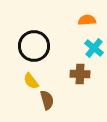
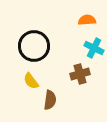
cyan cross: rotated 12 degrees counterclockwise
brown cross: rotated 18 degrees counterclockwise
brown semicircle: moved 3 px right; rotated 24 degrees clockwise
